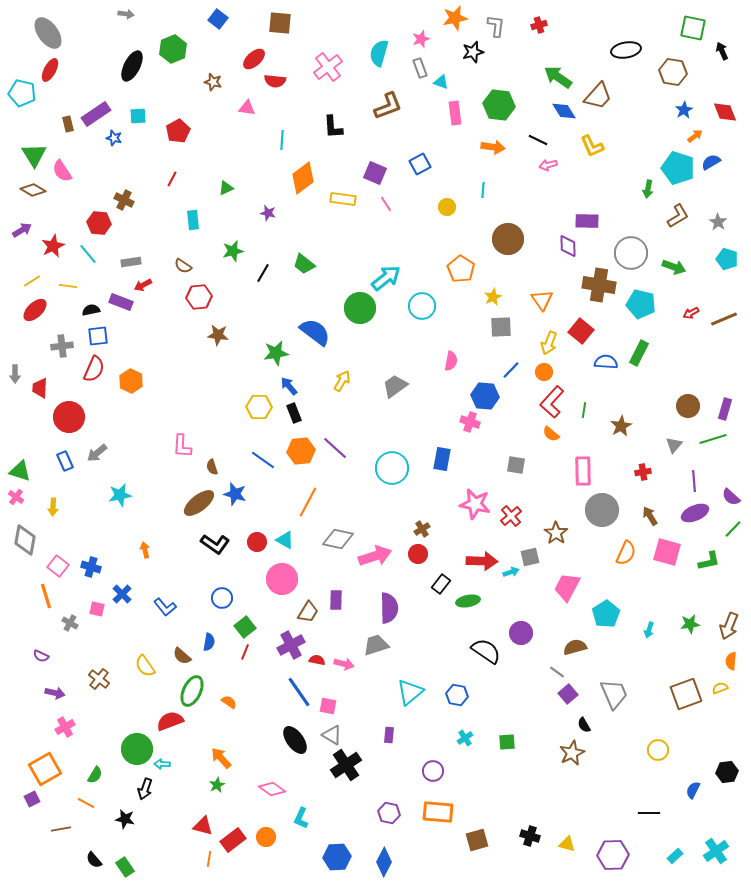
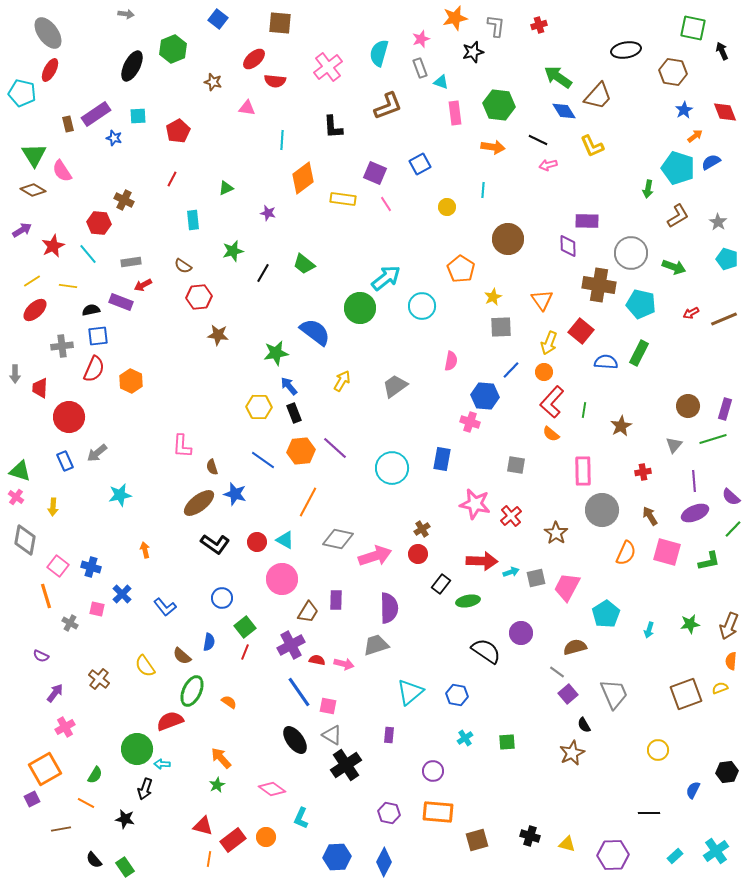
gray square at (530, 557): moved 6 px right, 21 px down
purple arrow at (55, 693): rotated 66 degrees counterclockwise
